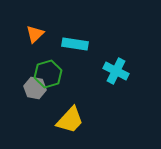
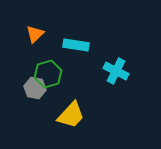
cyan rectangle: moved 1 px right, 1 px down
yellow trapezoid: moved 1 px right, 5 px up
